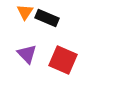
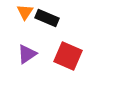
purple triangle: rotated 40 degrees clockwise
red square: moved 5 px right, 4 px up
